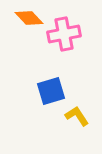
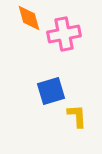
orange diamond: rotated 28 degrees clockwise
yellow L-shape: rotated 30 degrees clockwise
